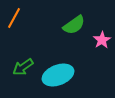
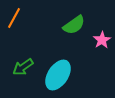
cyan ellipse: rotated 36 degrees counterclockwise
